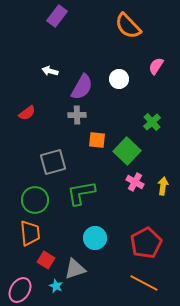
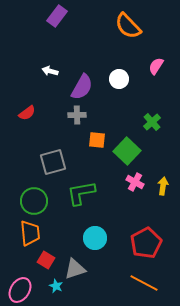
green circle: moved 1 px left, 1 px down
